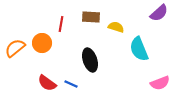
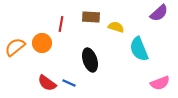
orange semicircle: moved 1 px up
blue line: moved 2 px left, 1 px up
